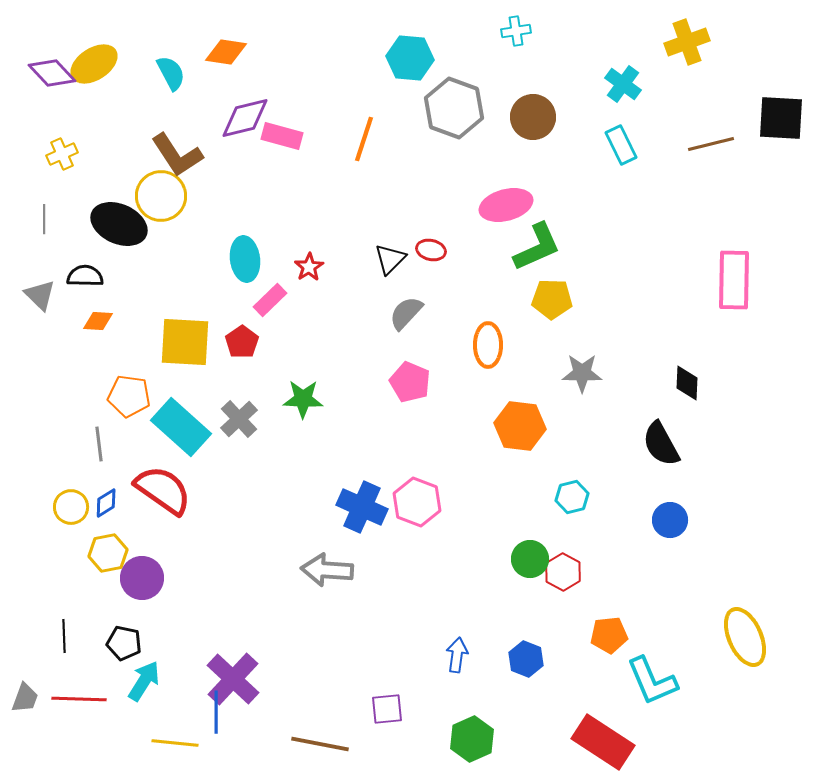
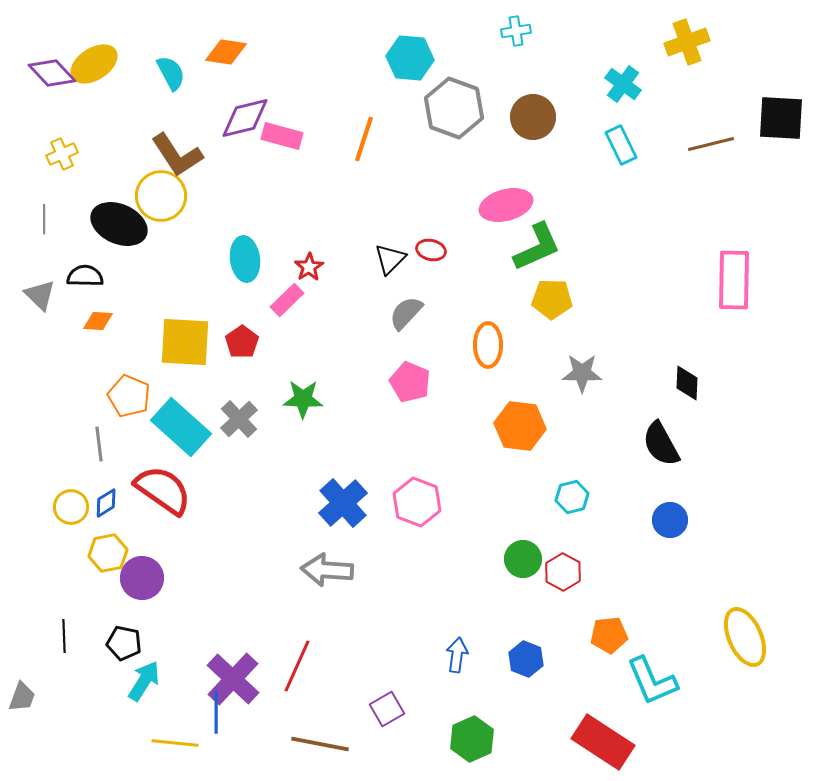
pink rectangle at (270, 300): moved 17 px right
orange pentagon at (129, 396): rotated 15 degrees clockwise
blue cross at (362, 507): moved 19 px left, 4 px up; rotated 24 degrees clockwise
green circle at (530, 559): moved 7 px left
gray trapezoid at (25, 698): moved 3 px left, 1 px up
red line at (79, 699): moved 218 px right, 33 px up; rotated 68 degrees counterclockwise
purple square at (387, 709): rotated 24 degrees counterclockwise
